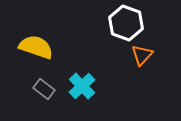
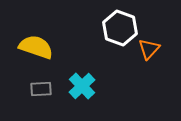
white hexagon: moved 6 px left, 5 px down
orange triangle: moved 7 px right, 6 px up
gray rectangle: moved 3 px left; rotated 40 degrees counterclockwise
